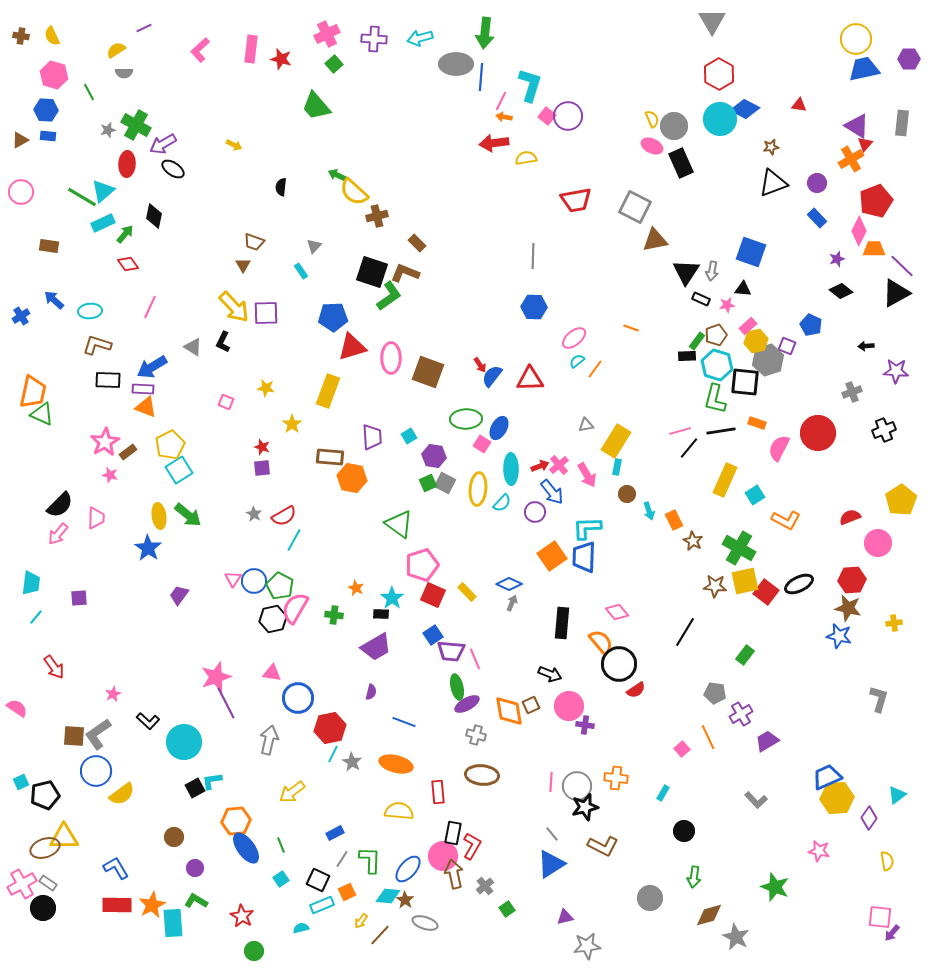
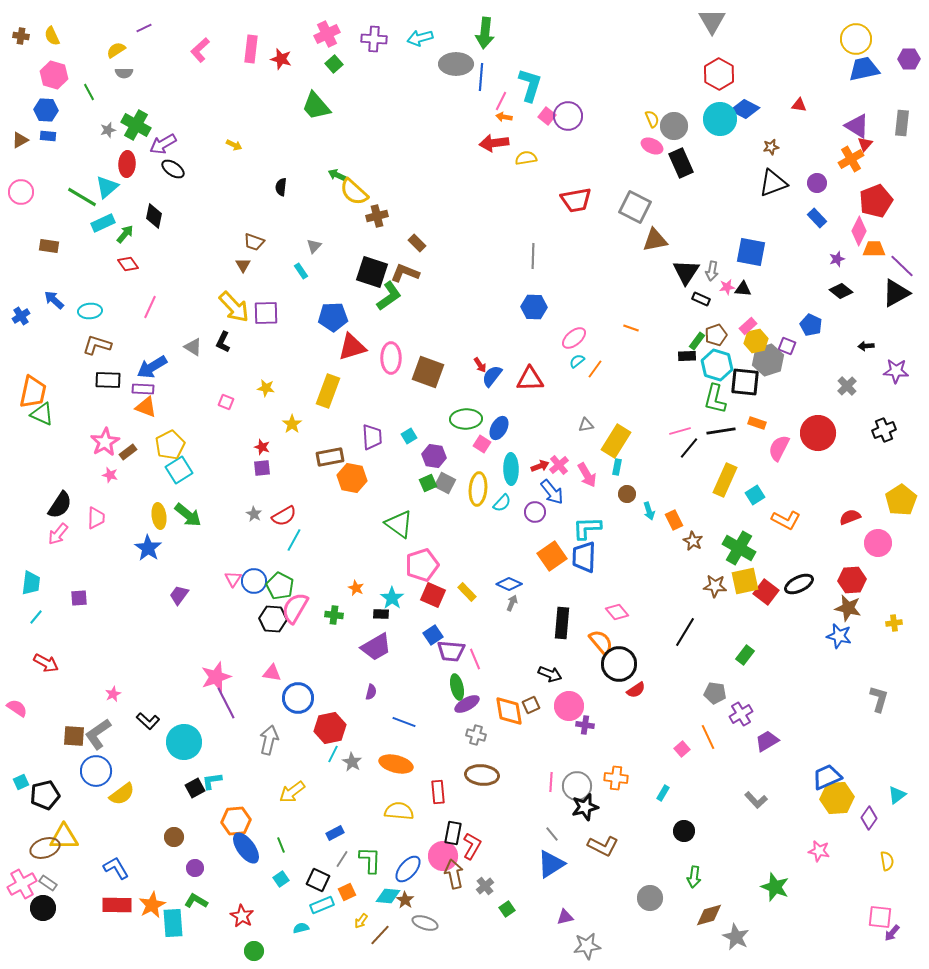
cyan triangle at (103, 191): moved 4 px right, 4 px up
blue square at (751, 252): rotated 8 degrees counterclockwise
pink star at (727, 305): moved 18 px up
gray cross at (852, 392): moved 5 px left, 6 px up; rotated 24 degrees counterclockwise
brown rectangle at (330, 457): rotated 16 degrees counterclockwise
black semicircle at (60, 505): rotated 12 degrees counterclockwise
black hexagon at (273, 619): rotated 16 degrees clockwise
red arrow at (54, 667): moved 8 px left, 4 px up; rotated 25 degrees counterclockwise
